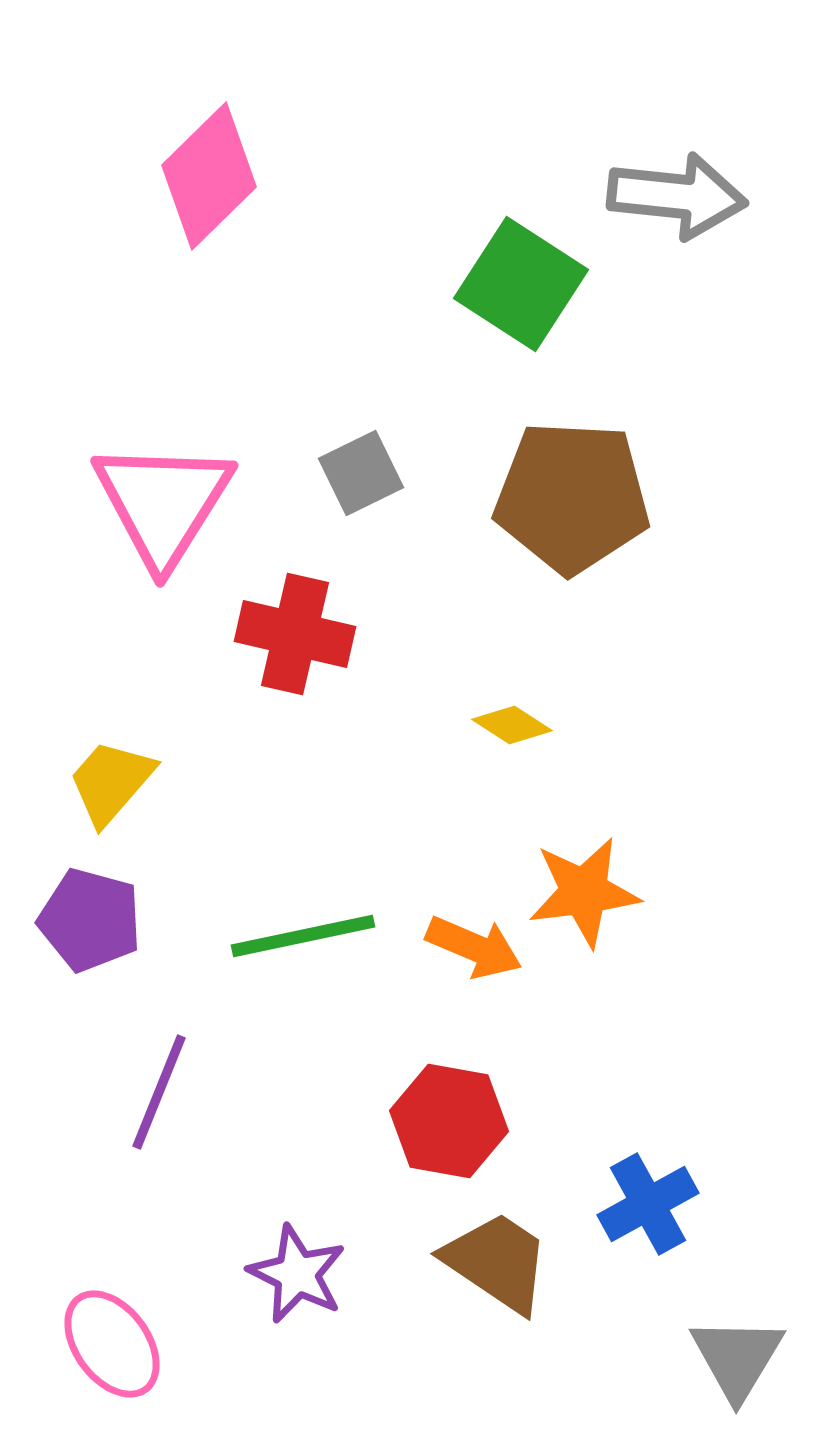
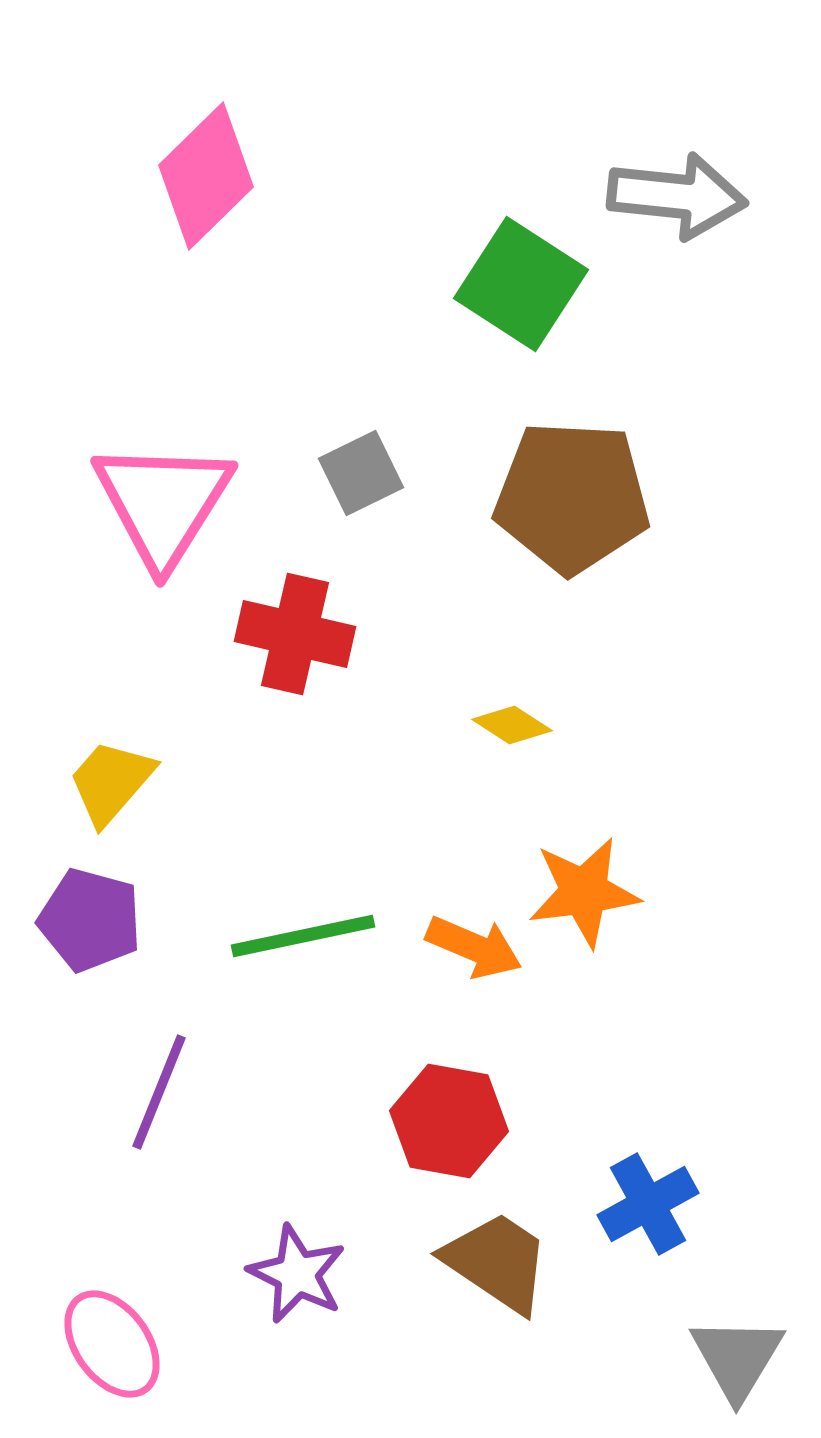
pink diamond: moved 3 px left
